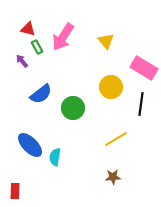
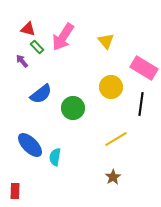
green rectangle: rotated 16 degrees counterclockwise
brown star: rotated 28 degrees counterclockwise
